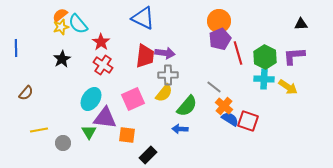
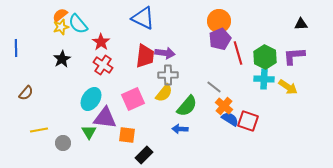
black rectangle: moved 4 px left
